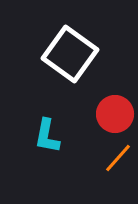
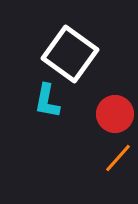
cyan L-shape: moved 35 px up
